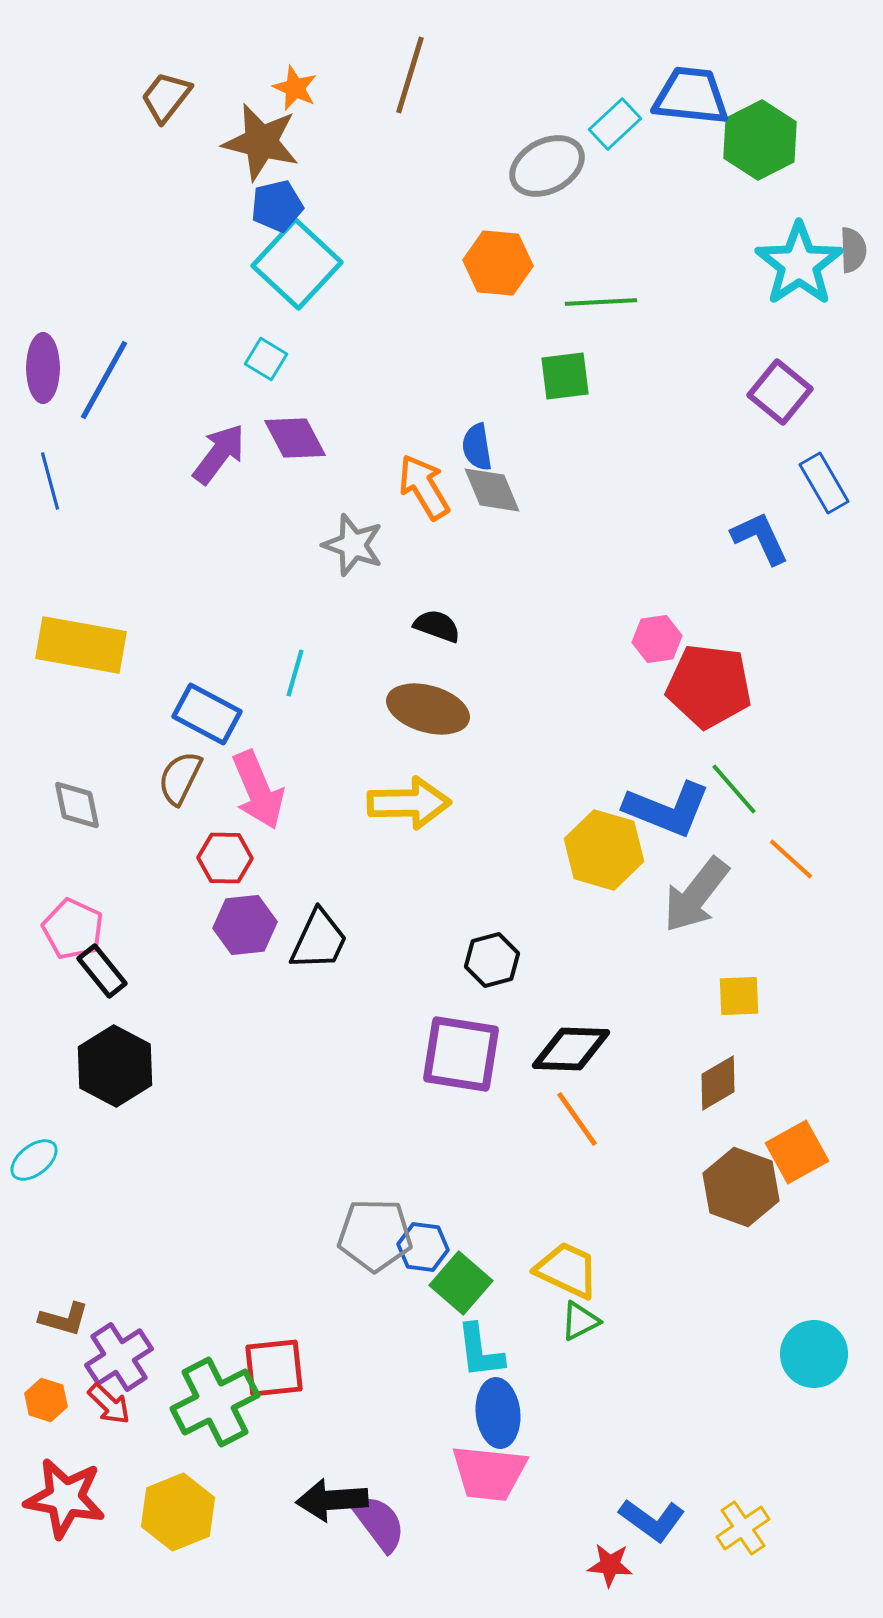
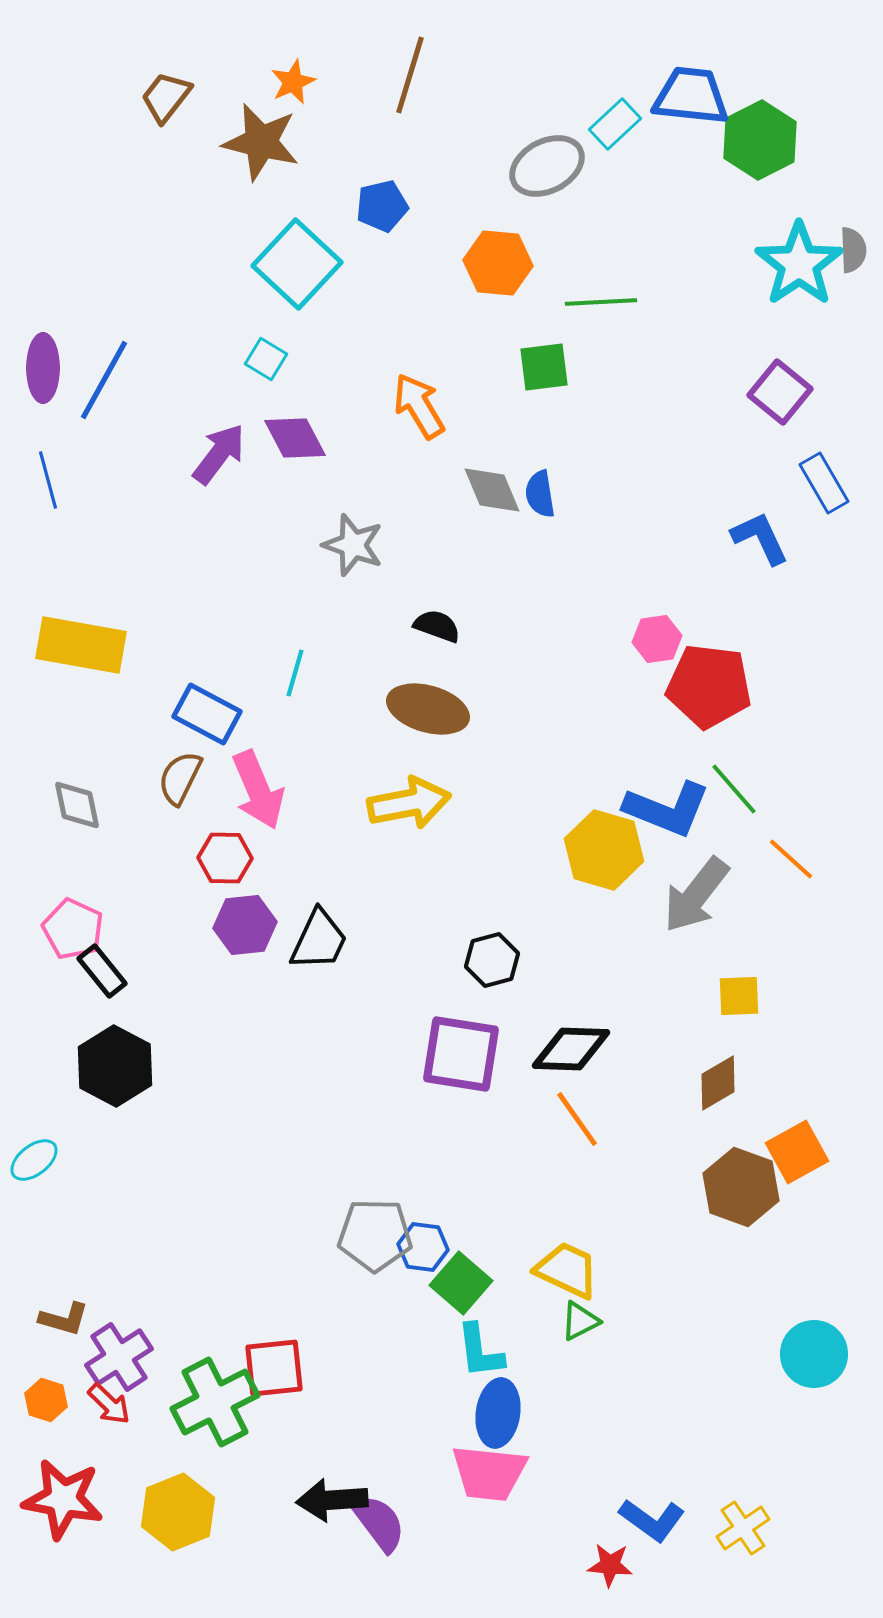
orange star at (295, 88): moved 2 px left, 6 px up; rotated 24 degrees clockwise
blue pentagon at (277, 206): moved 105 px right
green square at (565, 376): moved 21 px left, 9 px up
blue semicircle at (477, 447): moved 63 px right, 47 px down
blue line at (50, 481): moved 2 px left, 1 px up
orange arrow at (424, 487): moved 5 px left, 81 px up
yellow arrow at (409, 803): rotated 10 degrees counterclockwise
blue ellipse at (498, 1413): rotated 14 degrees clockwise
red star at (65, 1498): moved 2 px left, 1 px down
